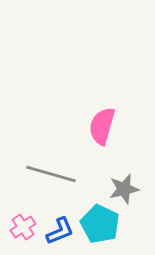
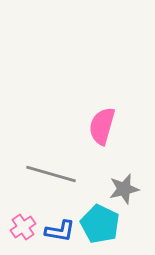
blue L-shape: rotated 32 degrees clockwise
